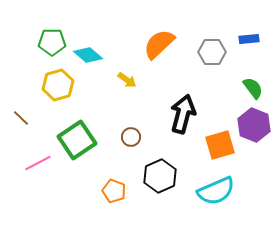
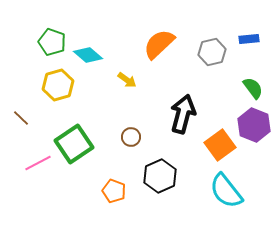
green pentagon: rotated 20 degrees clockwise
gray hexagon: rotated 12 degrees counterclockwise
green square: moved 3 px left, 4 px down
orange square: rotated 20 degrees counterclockwise
cyan semicircle: moved 10 px right; rotated 75 degrees clockwise
